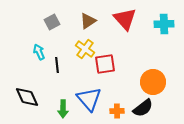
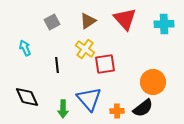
cyan arrow: moved 14 px left, 4 px up
